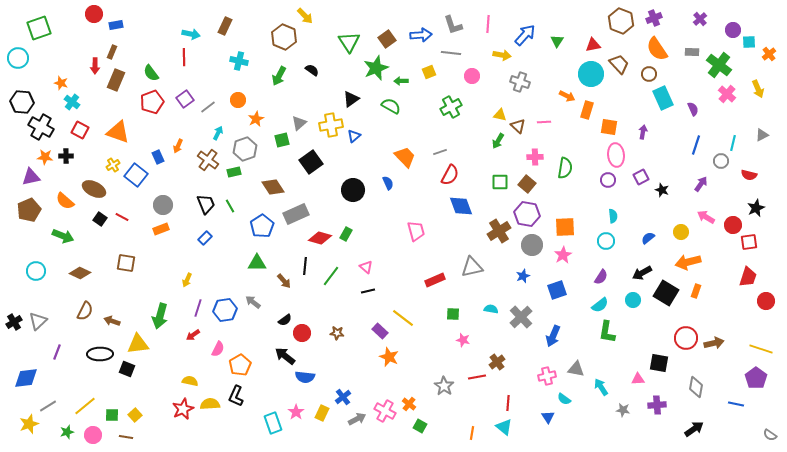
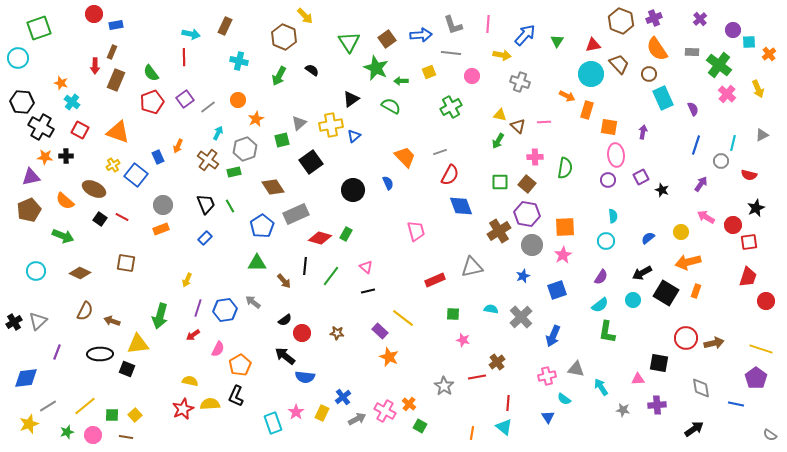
green star at (376, 68): rotated 25 degrees counterclockwise
gray diamond at (696, 387): moved 5 px right, 1 px down; rotated 20 degrees counterclockwise
